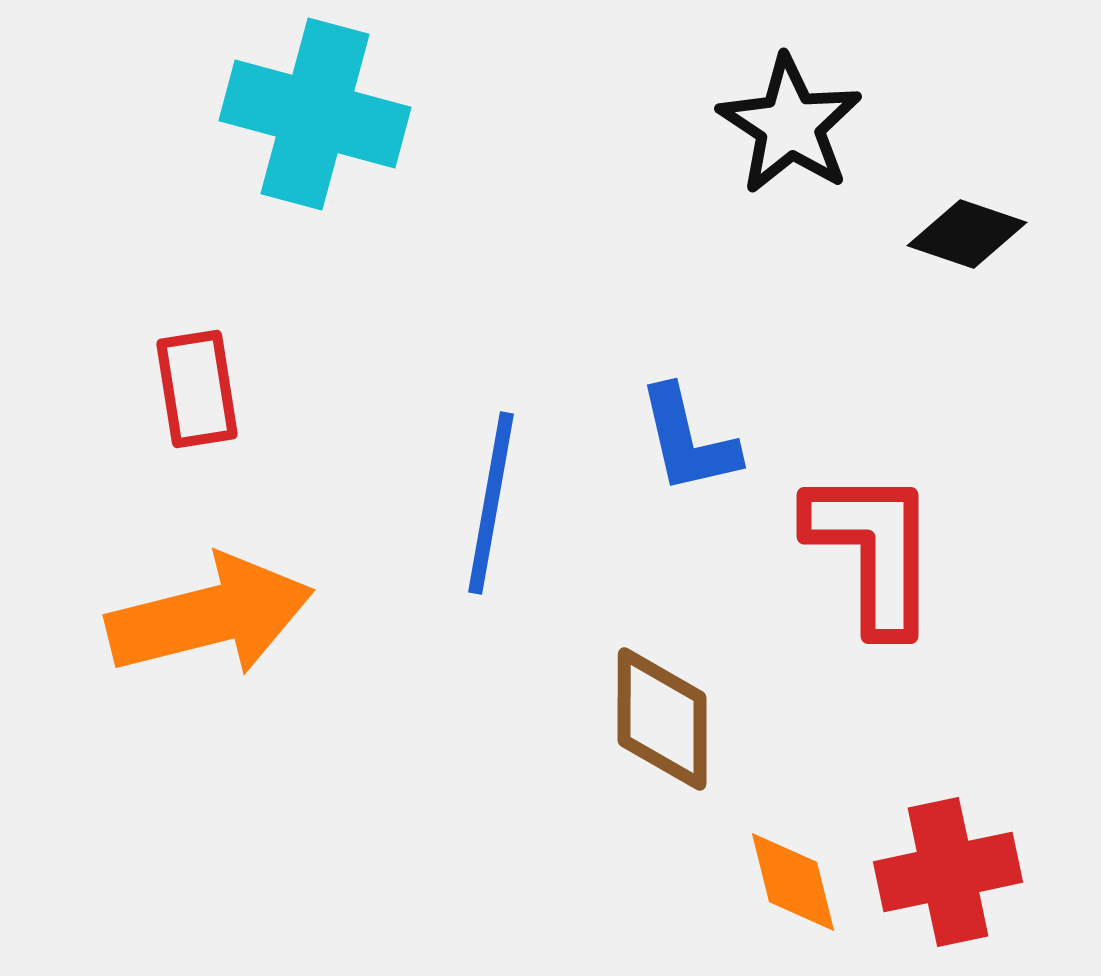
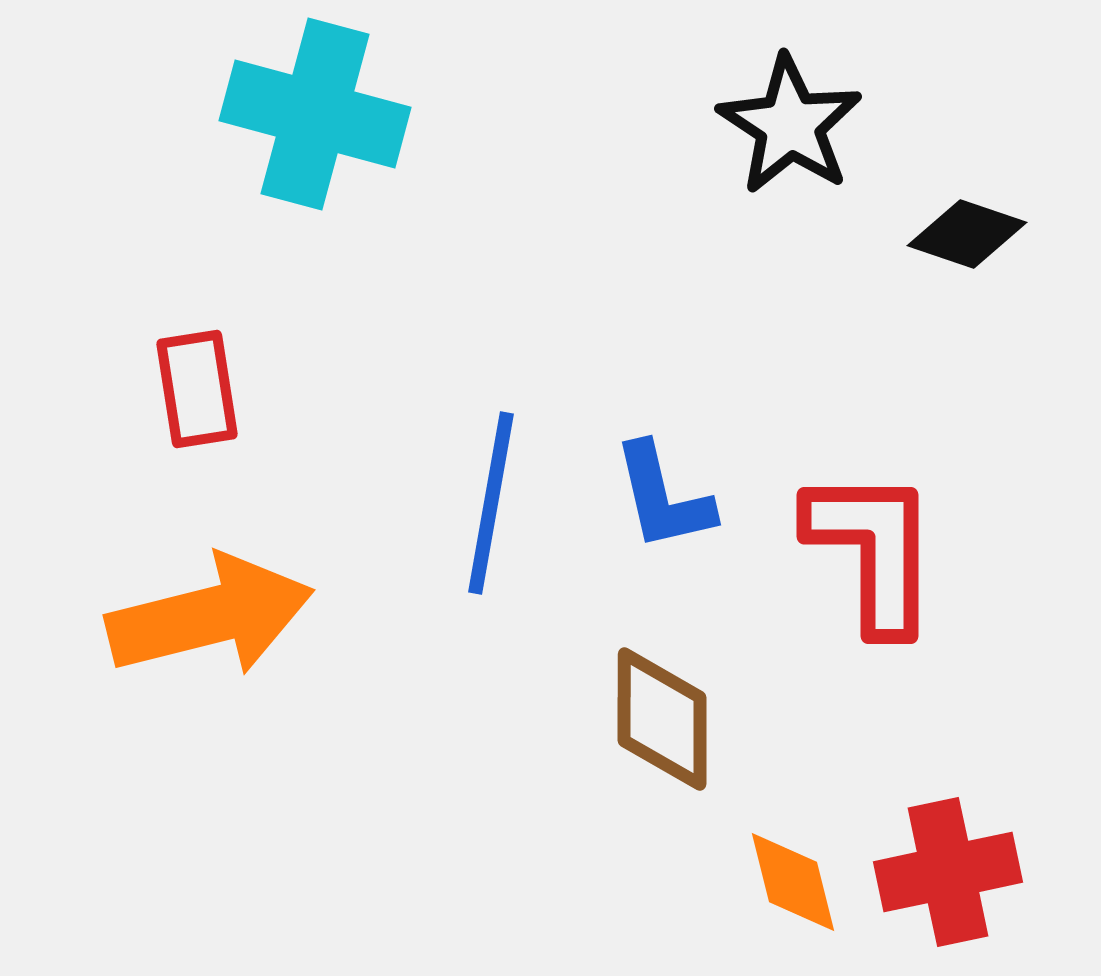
blue L-shape: moved 25 px left, 57 px down
